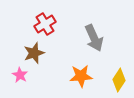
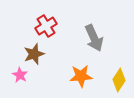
red cross: moved 1 px right, 2 px down
brown star: moved 1 px down
